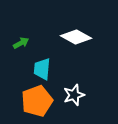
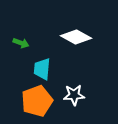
green arrow: rotated 49 degrees clockwise
white star: rotated 15 degrees clockwise
